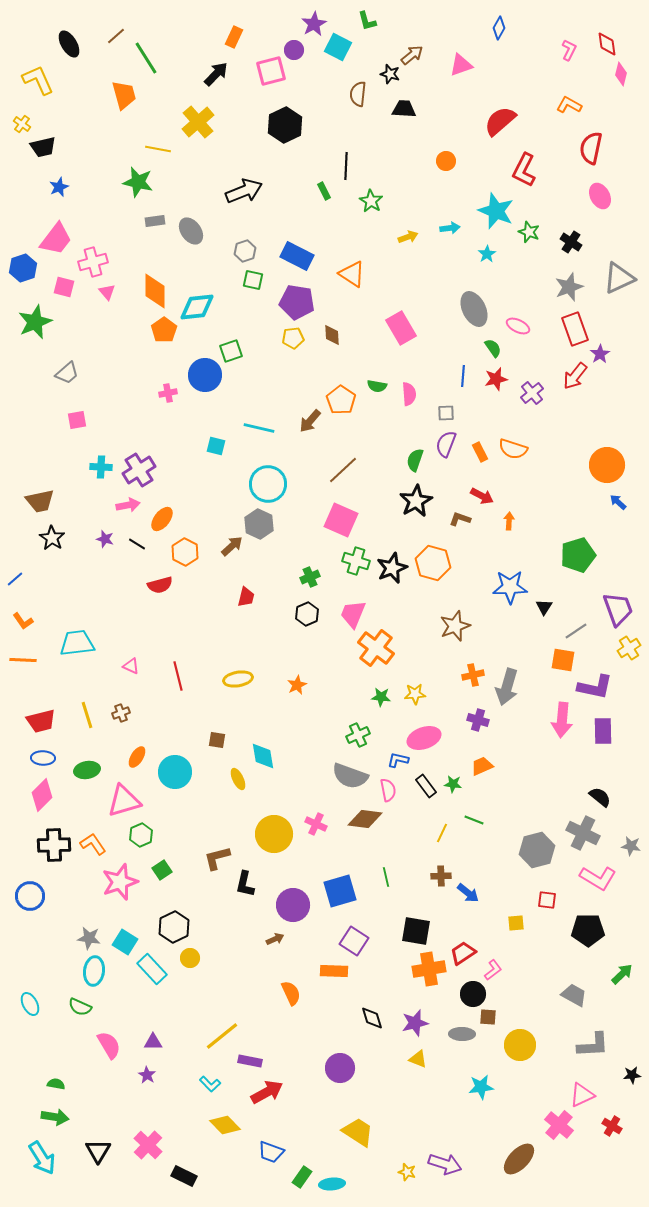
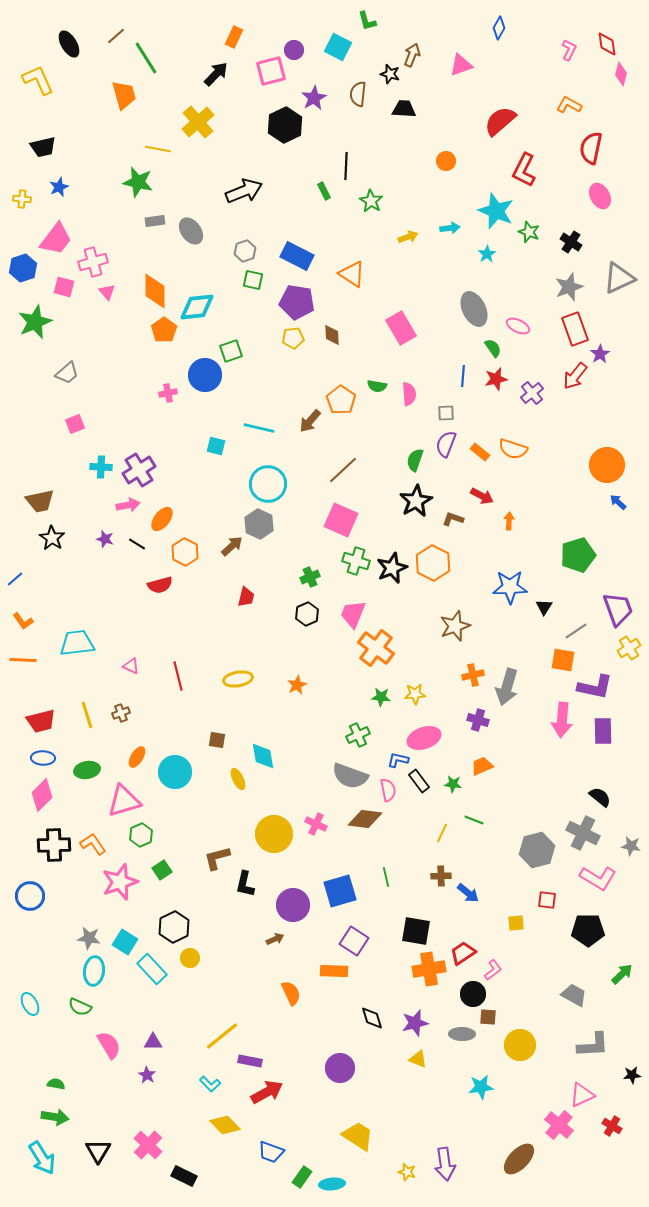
purple star at (314, 24): moved 74 px down
brown arrow at (412, 55): rotated 30 degrees counterclockwise
yellow cross at (22, 124): moved 75 px down; rotated 30 degrees counterclockwise
pink square at (77, 420): moved 2 px left, 4 px down; rotated 12 degrees counterclockwise
orange rectangle at (480, 452): rotated 24 degrees counterclockwise
brown L-shape at (460, 519): moved 7 px left
orange hexagon at (433, 563): rotated 12 degrees clockwise
black rectangle at (426, 786): moved 7 px left, 5 px up
yellow trapezoid at (358, 1132): moved 4 px down
purple arrow at (445, 1164): rotated 64 degrees clockwise
